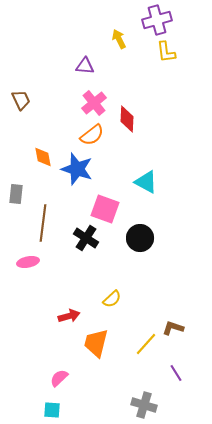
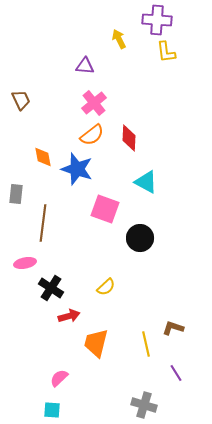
purple cross: rotated 20 degrees clockwise
red diamond: moved 2 px right, 19 px down
black cross: moved 35 px left, 50 px down
pink ellipse: moved 3 px left, 1 px down
yellow semicircle: moved 6 px left, 12 px up
yellow line: rotated 55 degrees counterclockwise
